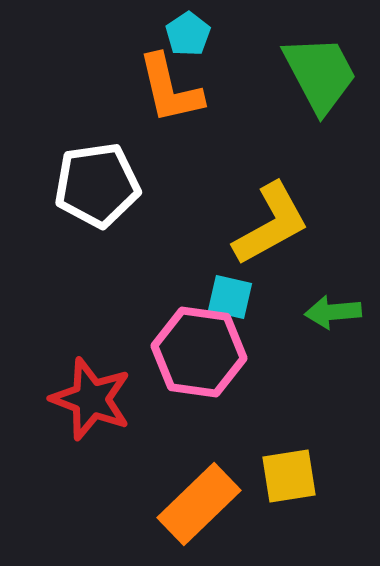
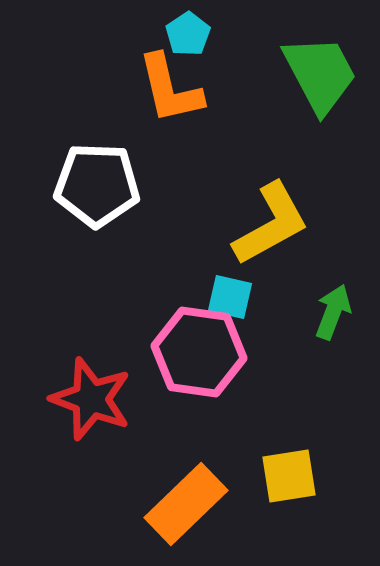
white pentagon: rotated 10 degrees clockwise
green arrow: rotated 116 degrees clockwise
orange rectangle: moved 13 px left
